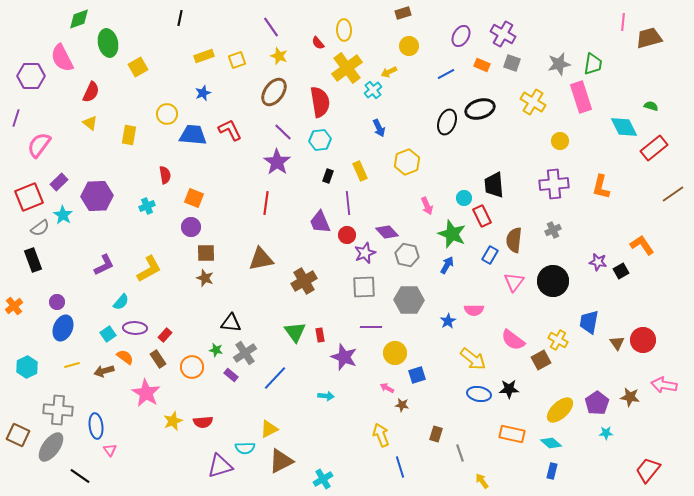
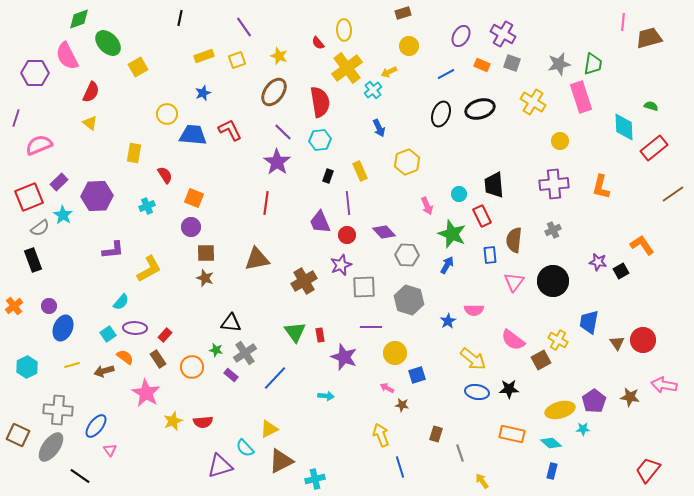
purple line at (271, 27): moved 27 px left
green ellipse at (108, 43): rotated 32 degrees counterclockwise
pink semicircle at (62, 58): moved 5 px right, 2 px up
purple hexagon at (31, 76): moved 4 px right, 3 px up
black ellipse at (447, 122): moved 6 px left, 8 px up
cyan diamond at (624, 127): rotated 24 degrees clockwise
yellow rectangle at (129, 135): moved 5 px right, 18 px down
pink semicircle at (39, 145): rotated 32 degrees clockwise
red semicircle at (165, 175): rotated 24 degrees counterclockwise
cyan circle at (464, 198): moved 5 px left, 4 px up
purple diamond at (387, 232): moved 3 px left
purple star at (365, 253): moved 24 px left, 12 px down
gray hexagon at (407, 255): rotated 10 degrees counterclockwise
blue rectangle at (490, 255): rotated 36 degrees counterclockwise
brown triangle at (261, 259): moved 4 px left
purple L-shape at (104, 265): moved 9 px right, 15 px up; rotated 20 degrees clockwise
gray hexagon at (409, 300): rotated 16 degrees clockwise
purple circle at (57, 302): moved 8 px left, 4 px down
blue ellipse at (479, 394): moved 2 px left, 2 px up
purple pentagon at (597, 403): moved 3 px left, 2 px up
yellow ellipse at (560, 410): rotated 28 degrees clockwise
blue ellipse at (96, 426): rotated 45 degrees clockwise
cyan star at (606, 433): moved 23 px left, 4 px up
cyan semicircle at (245, 448): rotated 48 degrees clockwise
cyan cross at (323, 479): moved 8 px left; rotated 18 degrees clockwise
